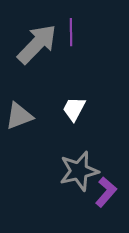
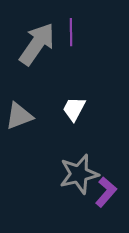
gray arrow: rotated 9 degrees counterclockwise
gray star: moved 3 px down
